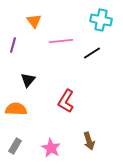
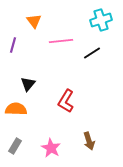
cyan cross: rotated 30 degrees counterclockwise
black triangle: moved 4 px down
